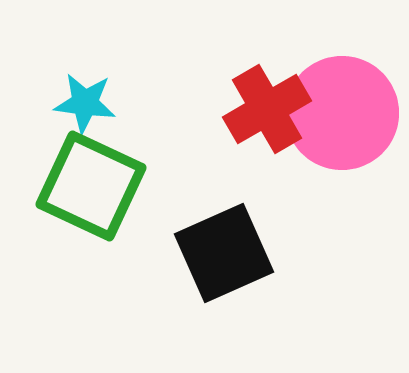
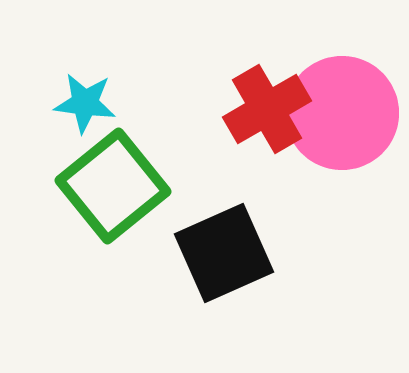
green square: moved 22 px right; rotated 26 degrees clockwise
